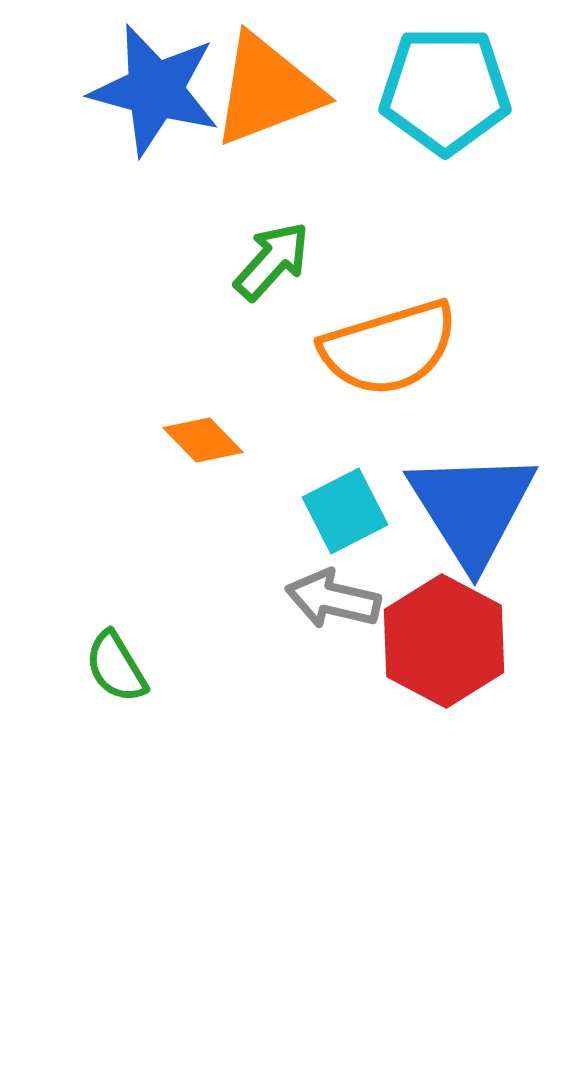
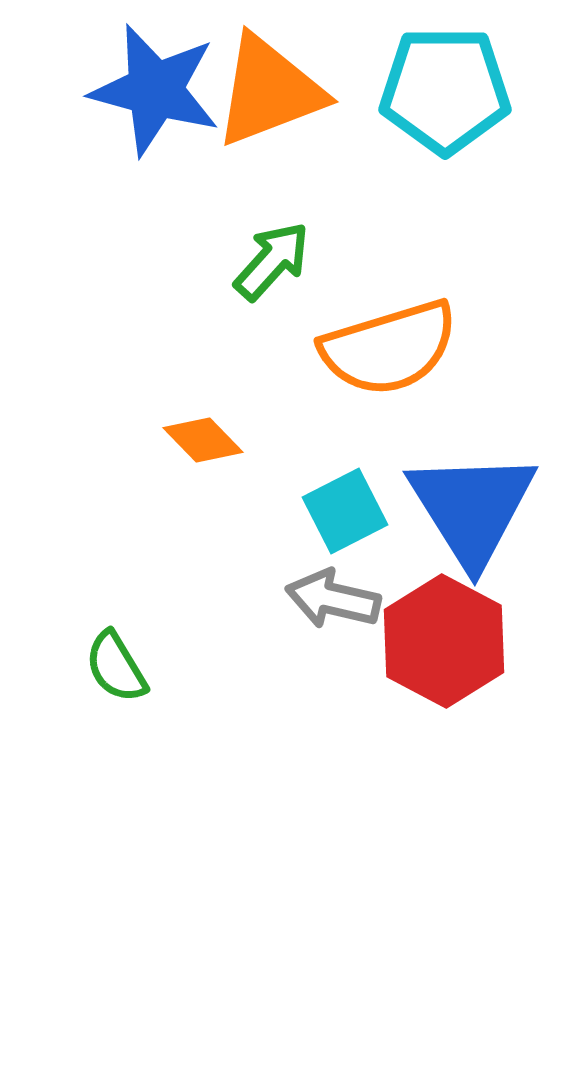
orange triangle: moved 2 px right, 1 px down
